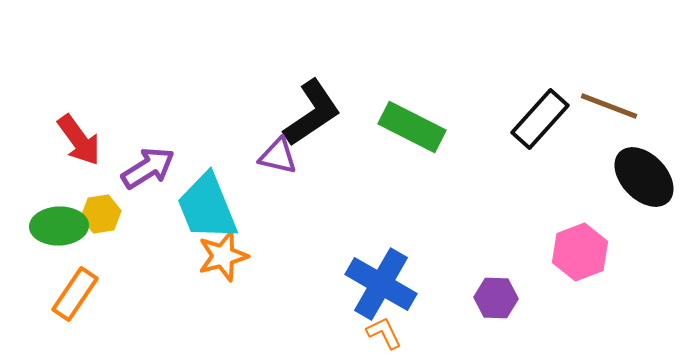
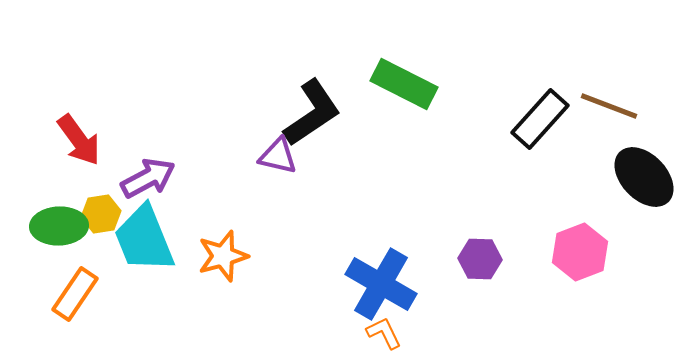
green rectangle: moved 8 px left, 43 px up
purple arrow: moved 10 px down; rotated 4 degrees clockwise
cyan trapezoid: moved 63 px left, 32 px down
purple hexagon: moved 16 px left, 39 px up
